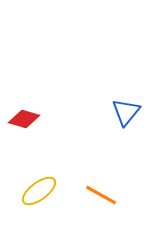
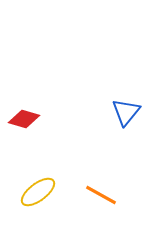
yellow ellipse: moved 1 px left, 1 px down
